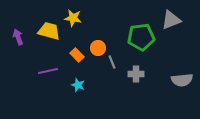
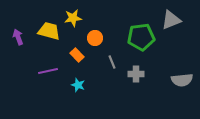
yellow star: rotated 18 degrees counterclockwise
orange circle: moved 3 px left, 10 px up
